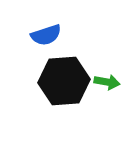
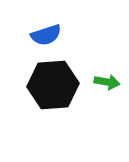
black hexagon: moved 11 px left, 4 px down
